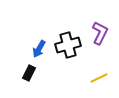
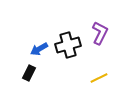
blue arrow: rotated 30 degrees clockwise
